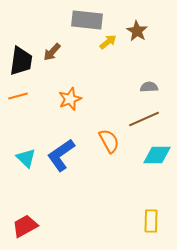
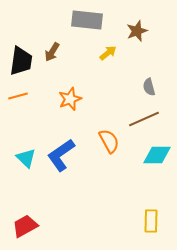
brown star: rotated 20 degrees clockwise
yellow arrow: moved 11 px down
brown arrow: rotated 12 degrees counterclockwise
gray semicircle: rotated 102 degrees counterclockwise
